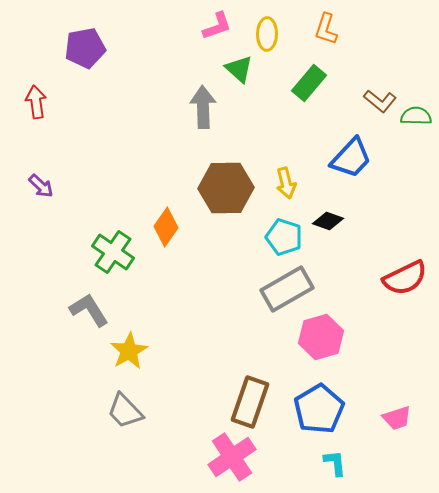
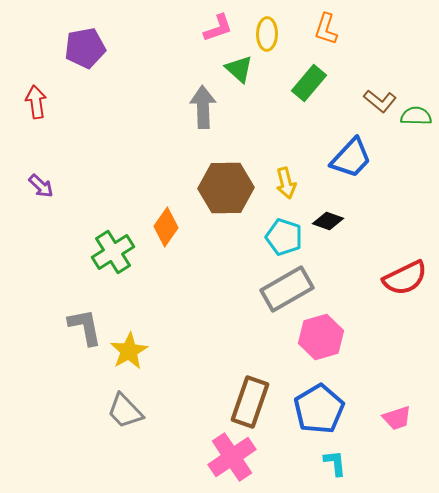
pink L-shape: moved 1 px right, 2 px down
green cross: rotated 24 degrees clockwise
gray L-shape: moved 4 px left, 17 px down; rotated 21 degrees clockwise
